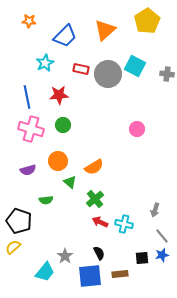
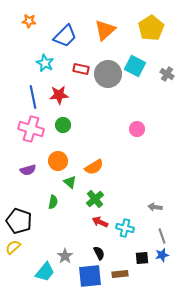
yellow pentagon: moved 4 px right, 7 px down
cyan star: rotated 18 degrees counterclockwise
gray cross: rotated 24 degrees clockwise
blue line: moved 6 px right
green semicircle: moved 7 px right, 2 px down; rotated 72 degrees counterclockwise
gray arrow: moved 3 px up; rotated 80 degrees clockwise
cyan cross: moved 1 px right, 4 px down
gray line: rotated 21 degrees clockwise
